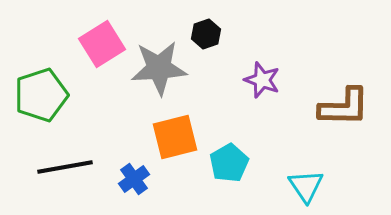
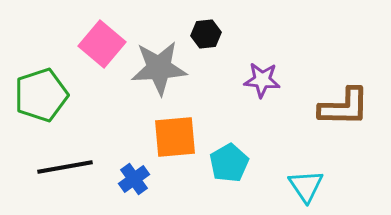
black hexagon: rotated 12 degrees clockwise
pink square: rotated 18 degrees counterclockwise
purple star: rotated 15 degrees counterclockwise
orange square: rotated 9 degrees clockwise
